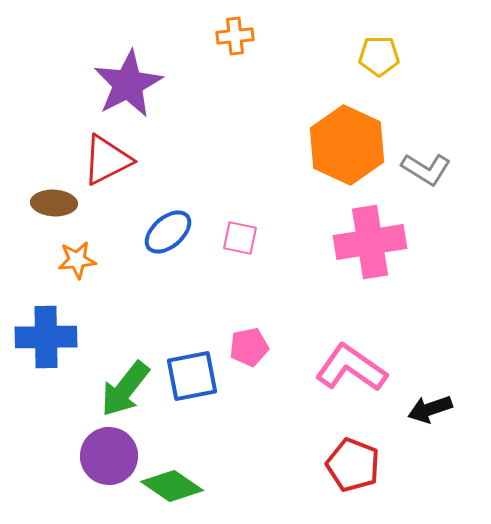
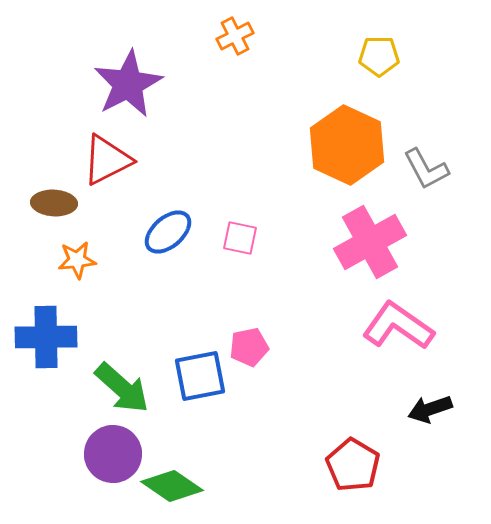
orange cross: rotated 21 degrees counterclockwise
gray L-shape: rotated 30 degrees clockwise
pink cross: rotated 20 degrees counterclockwise
pink L-shape: moved 47 px right, 42 px up
blue square: moved 8 px right
green arrow: moved 3 px left, 1 px up; rotated 86 degrees counterclockwise
purple circle: moved 4 px right, 2 px up
red pentagon: rotated 10 degrees clockwise
